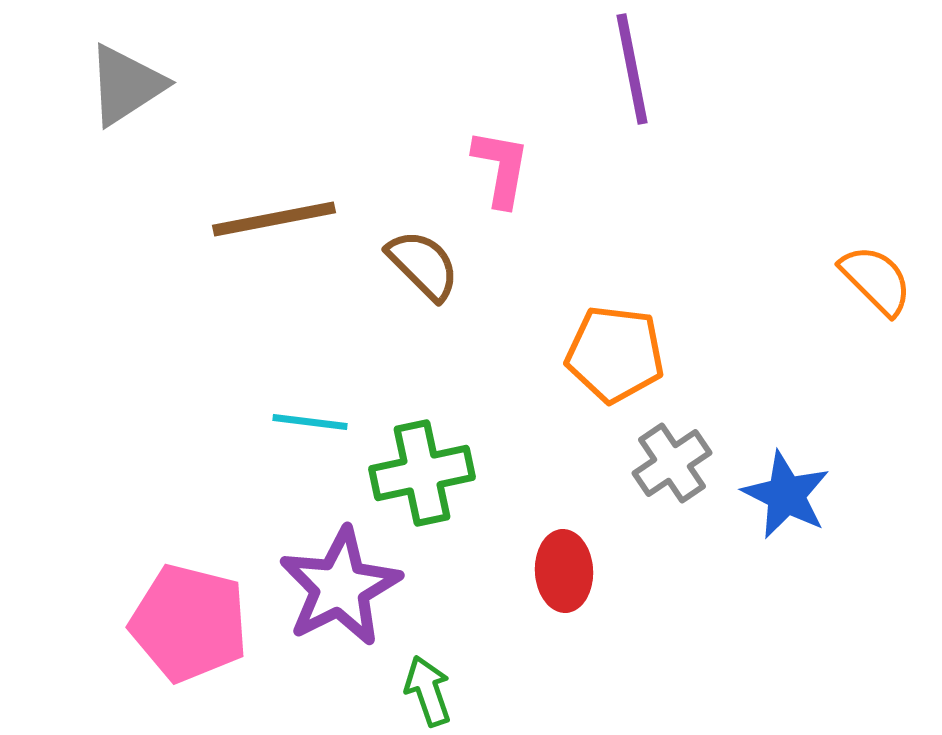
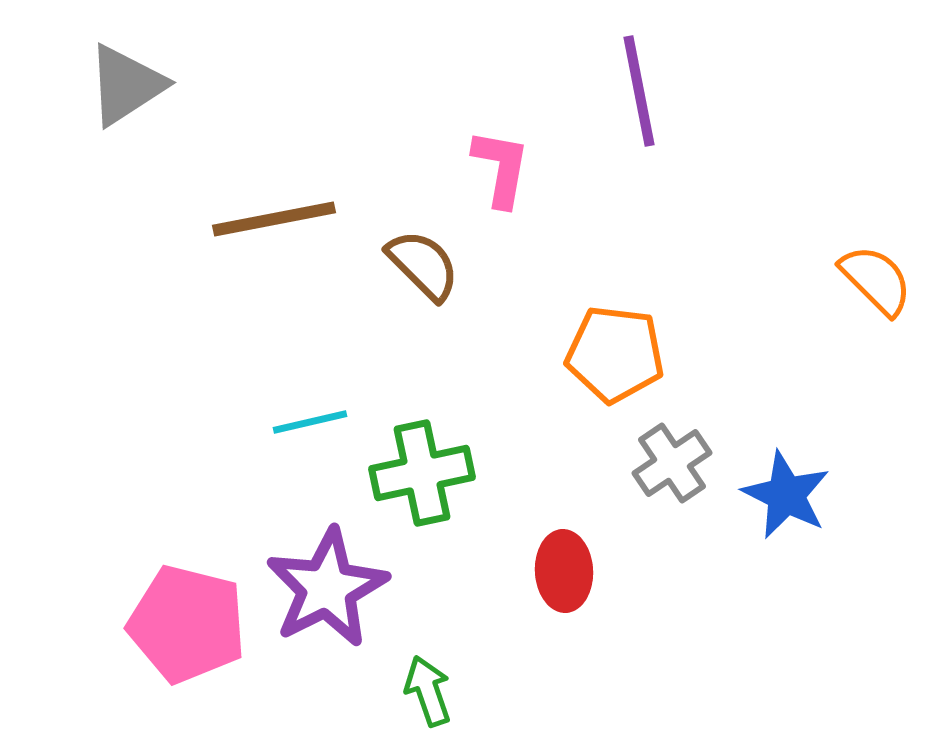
purple line: moved 7 px right, 22 px down
cyan line: rotated 20 degrees counterclockwise
purple star: moved 13 px left, 1 px down
pink pentagon: moved 2 px left, 1 px down
